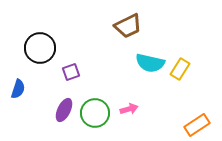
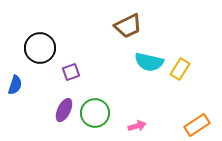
cyan semicircle: moved 1 px left, 1 px up
blue semicircle: moved 3 px left, 4 px up
pink arrow: moved 8 px right, 17 px down
